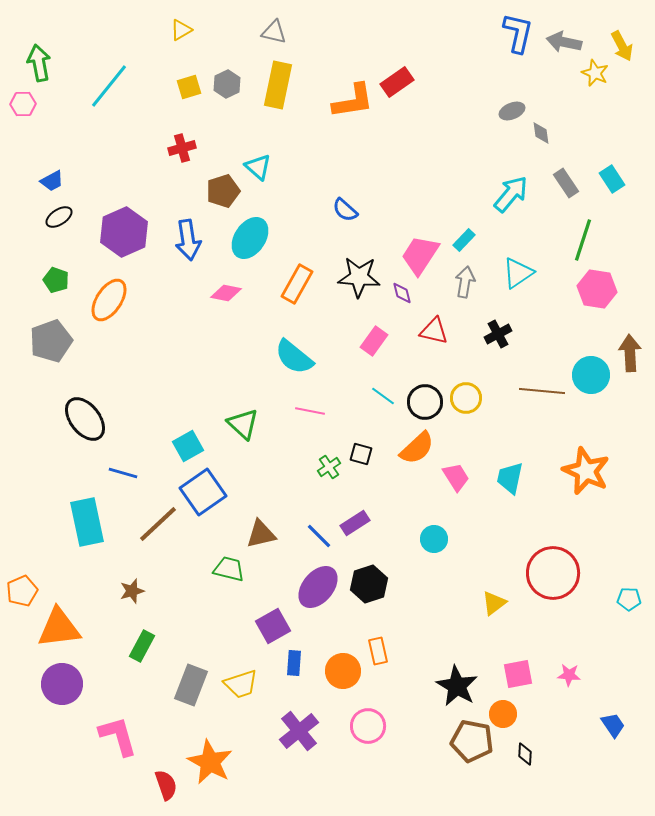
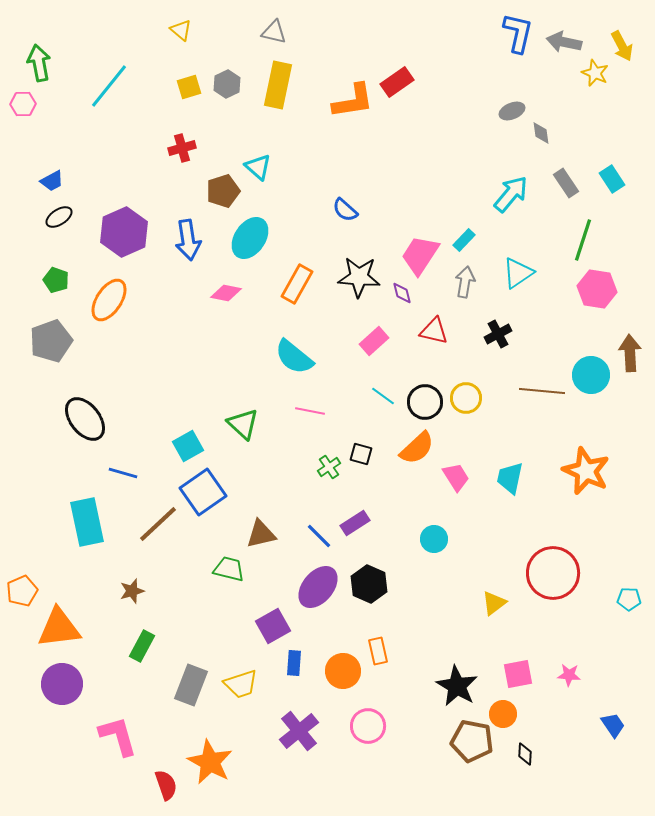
yellow triangle at (181, 30): rotated 50 degrees counterclockwise
pink rectangle at (374, 341): rotated 12 degrees clockwise
black hexagon at (369, 584): rotated 18 degrees counterclockwise
